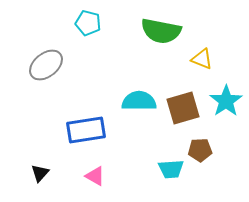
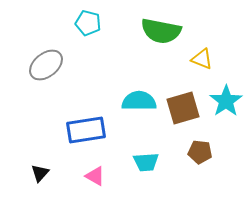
brown pentagon: moved 2 px down; rotated 10 degrees clockwise
cyan trapezoid: moved 25 px left, 7 px up
